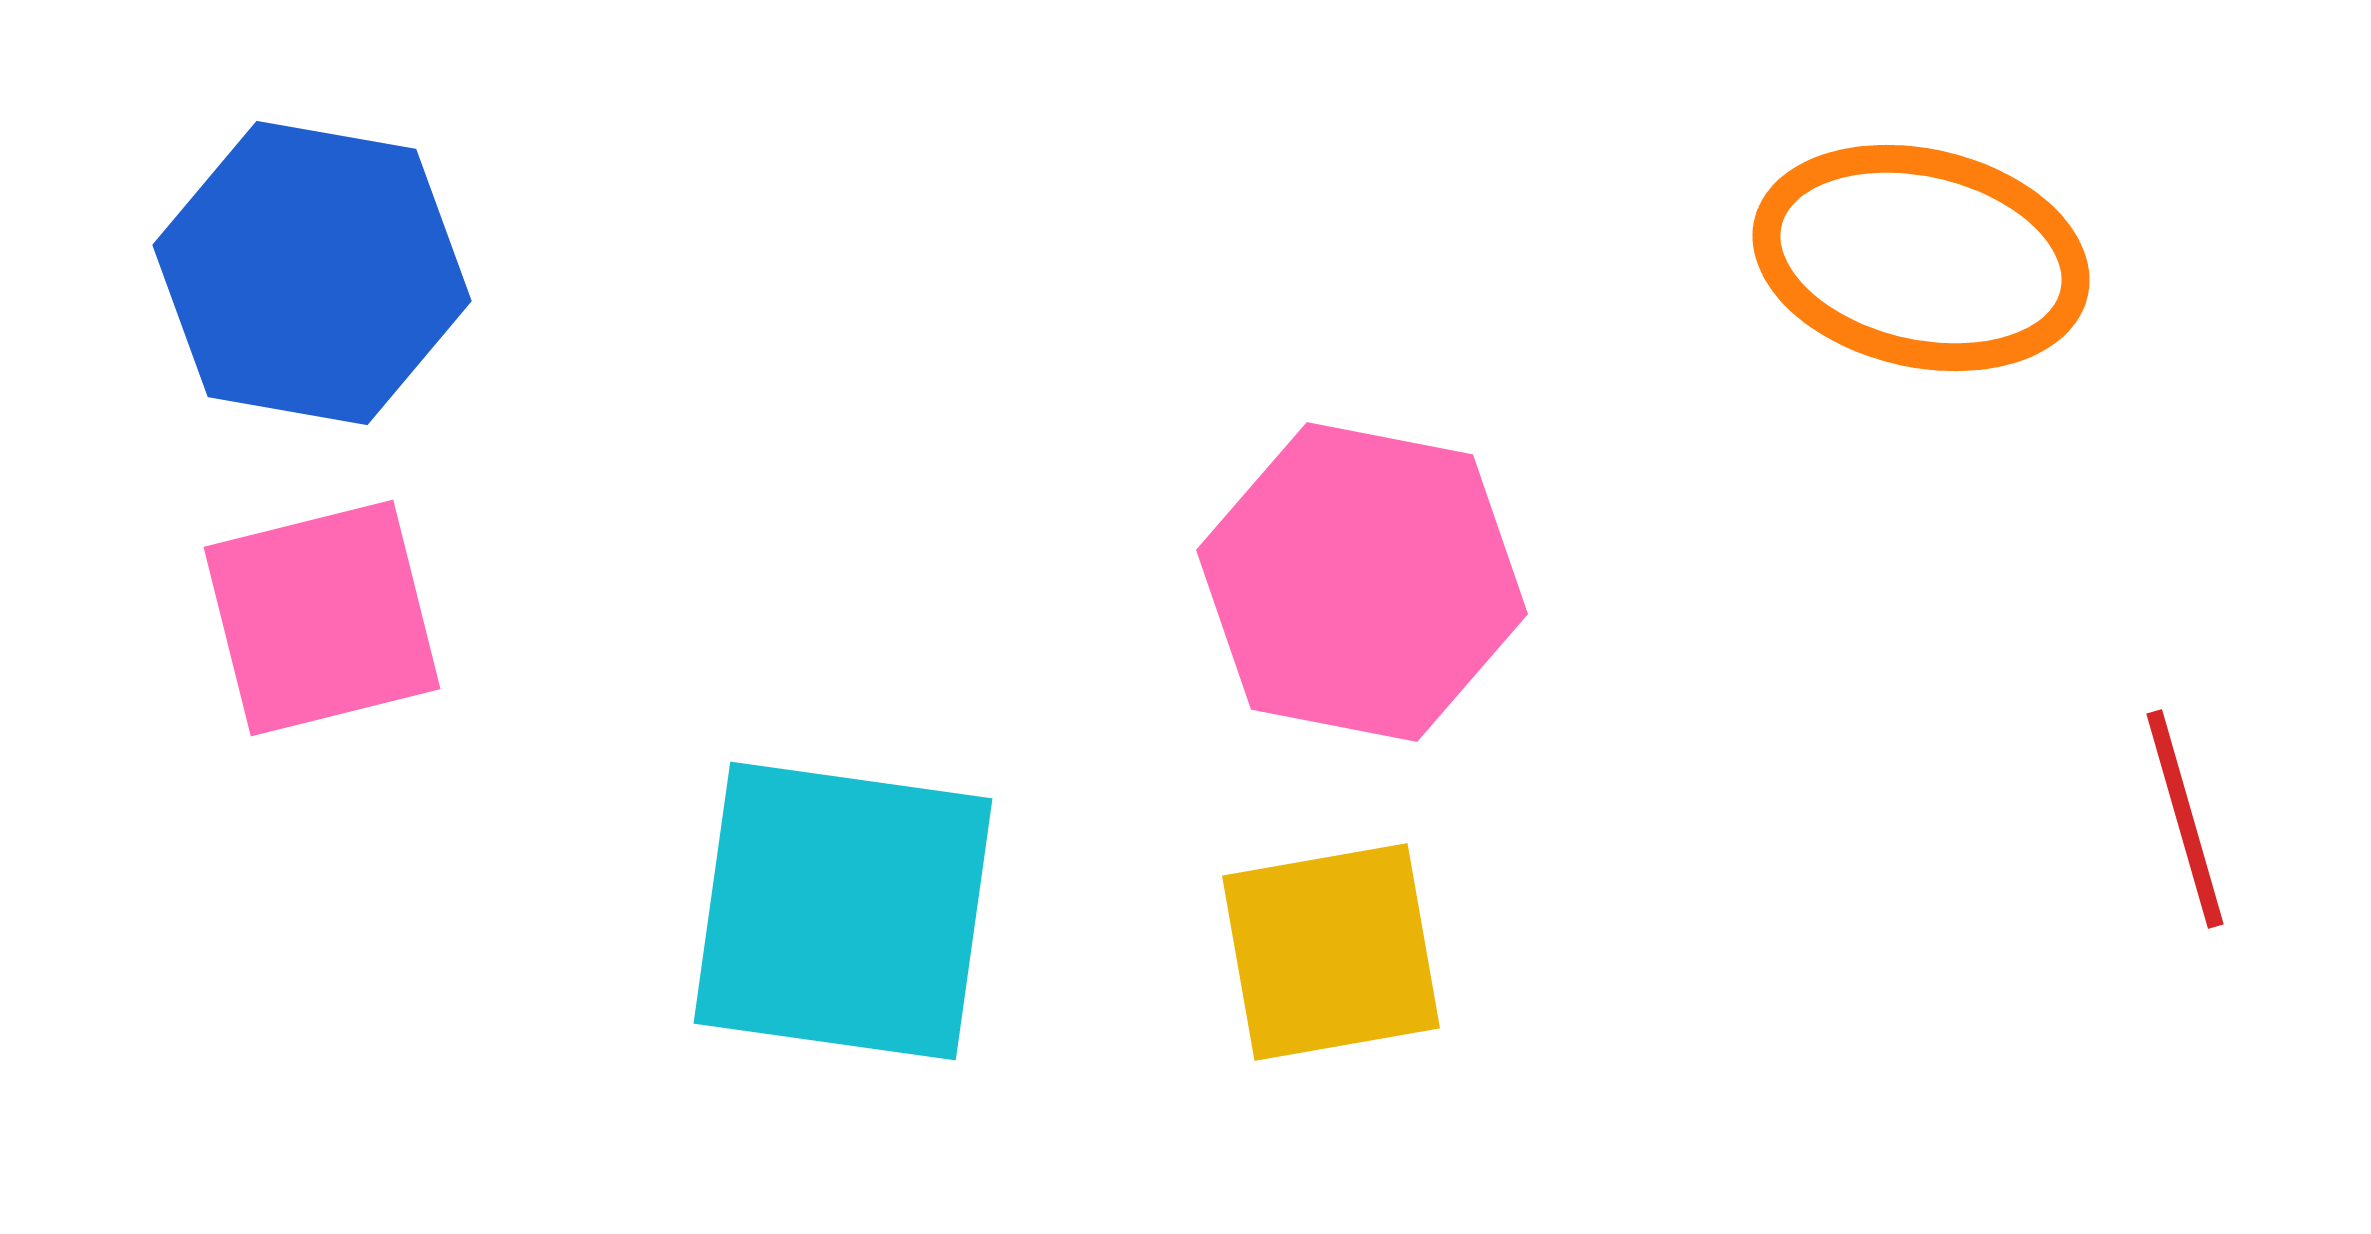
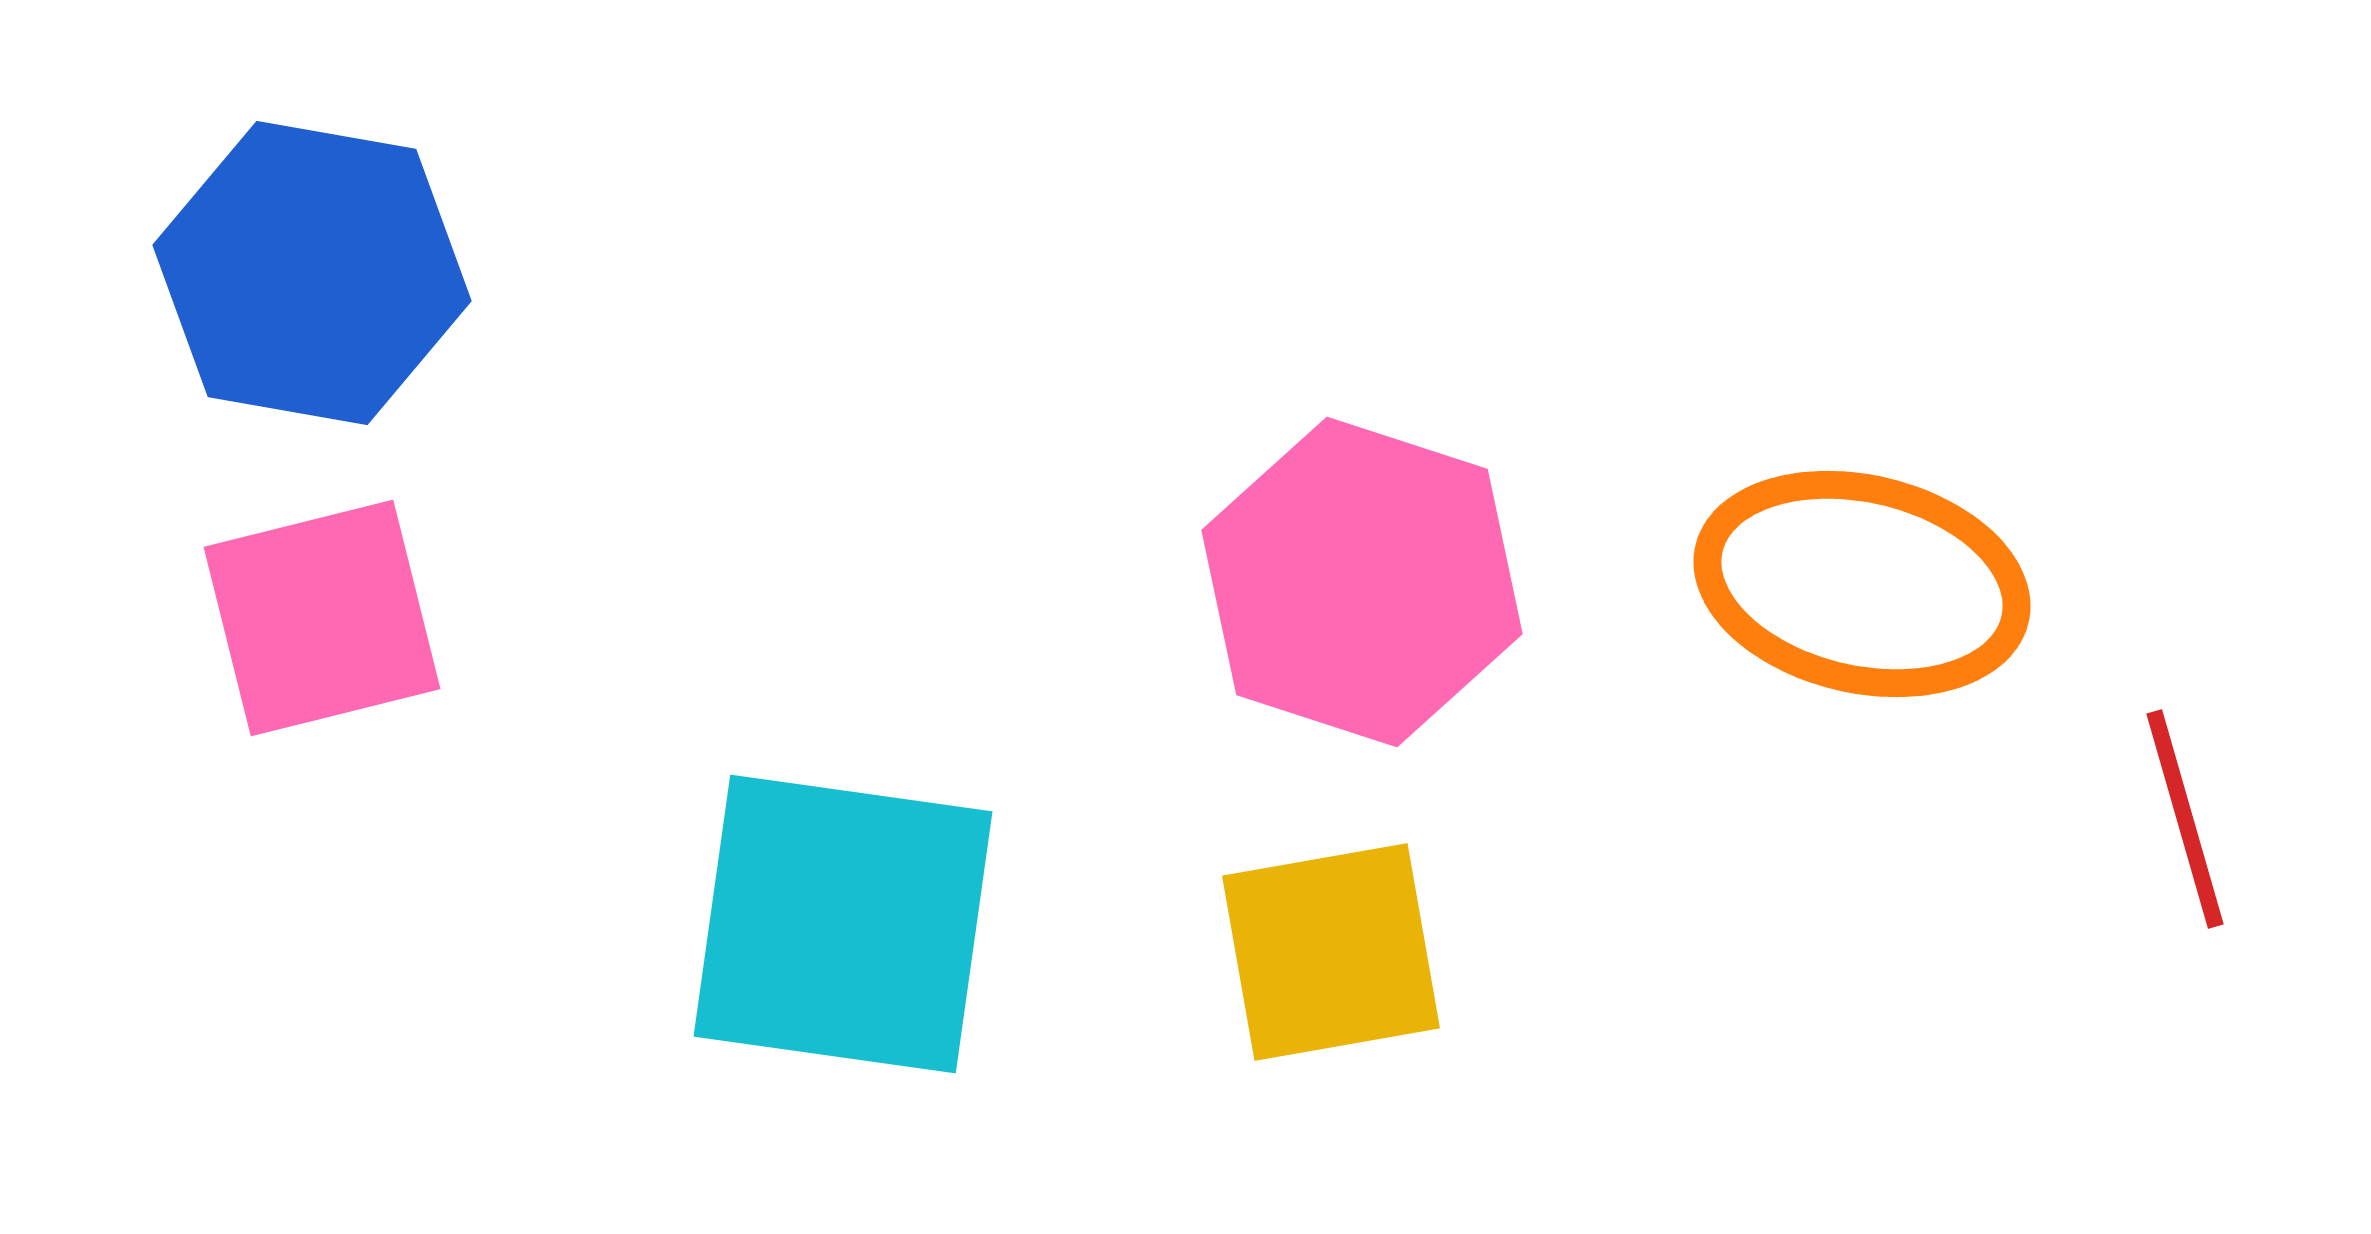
orange ellipse: moved 59 px left, 326 px down
pink hexagon: rotated 7 degrees clockwise
cyan square: moved 13 px down
